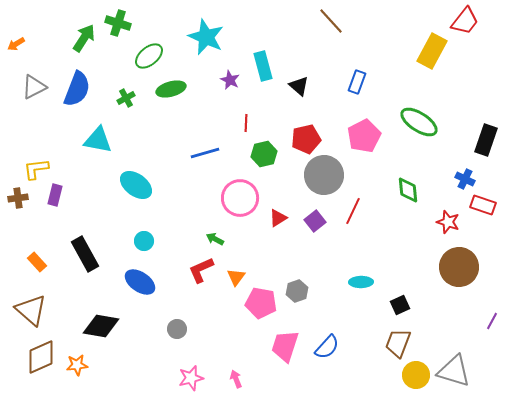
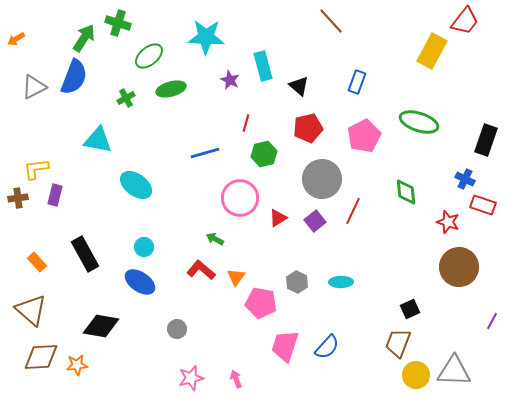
cyan star at (206, 37): rotated 21 degrees counterclockwise
orange arrow at (16, 44): moved 5 px up
blue semicircle at (77, 89): moved 3 px left, 12 px up
green ellipse at (419, 122): rotated 15 degrees counterclockwise
red line at (246, 123): rotated 12 degrees clockwise
red pentagon at (306, 139): moved 2 px right, 11 px up
gray circle at (324, 175): moved 2 px left, 4 px down
green diamond at (408, 190): moved 2 px left, 2 px down
cyan circle at (144, 241): moved 6 px down
red L-shape at (201, 270): rotated 64 degrees clockwise
cyan ellipse at (361, 282): moved 20 px left
gray hexagon at (297, 291): moved 9 px up; rotated 15 degrees counterclockwise
black square at (400, 305): moved 10 px right, 4 px down
brown diamond at (41, 357): rotated 21 degrees clockwise
gray triangle at (454, 371): rotated 15 degrees counterclockwise
